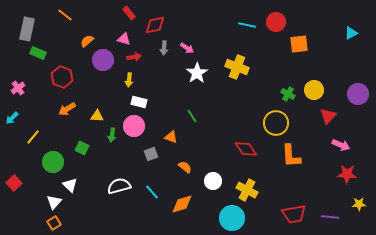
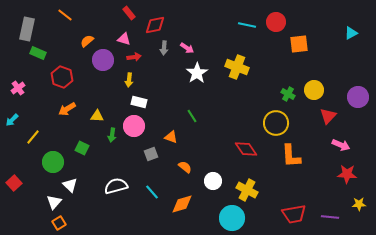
purple circle at (358, 94): moved 3 px down
cyan arrow at (12, 118): moved 2 px down
white semicircle at (119, 186): moved 3 px left
orange square at (54, 223): moved 5 px right
